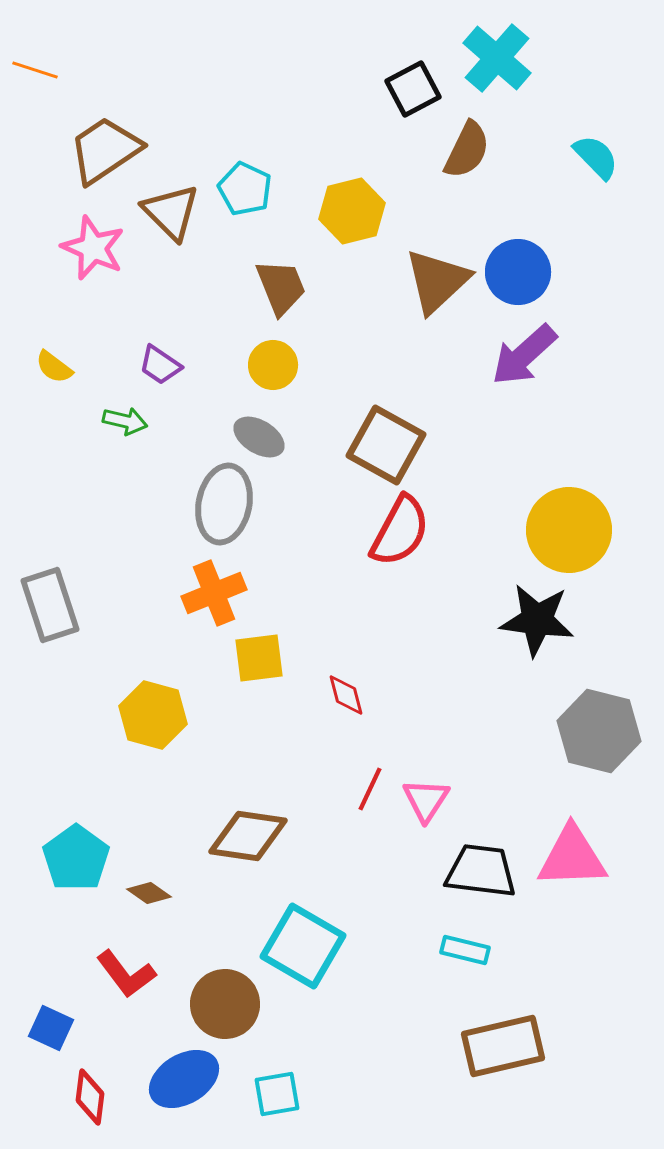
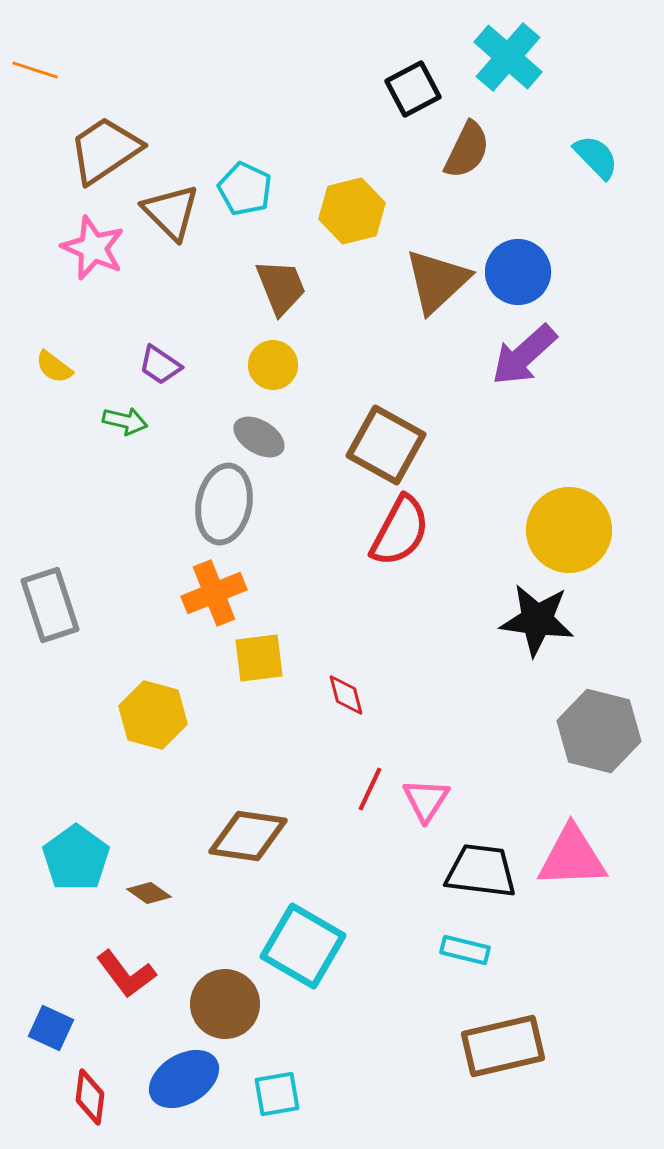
cyan cross at (497, 58): moved 11 px right, 1 px up
